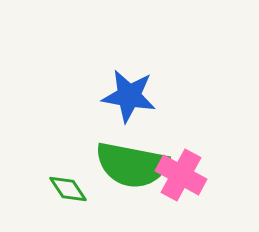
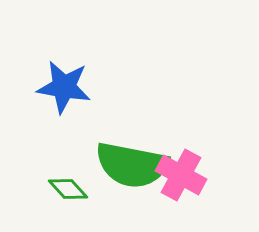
blue star: moved 65 px left, 9 px up
green diamond: rotated 9 degrees counterclockwise
